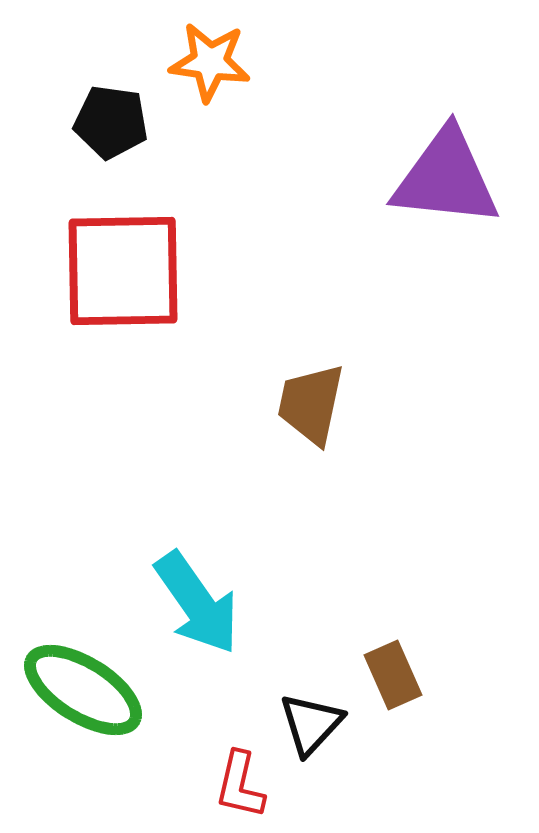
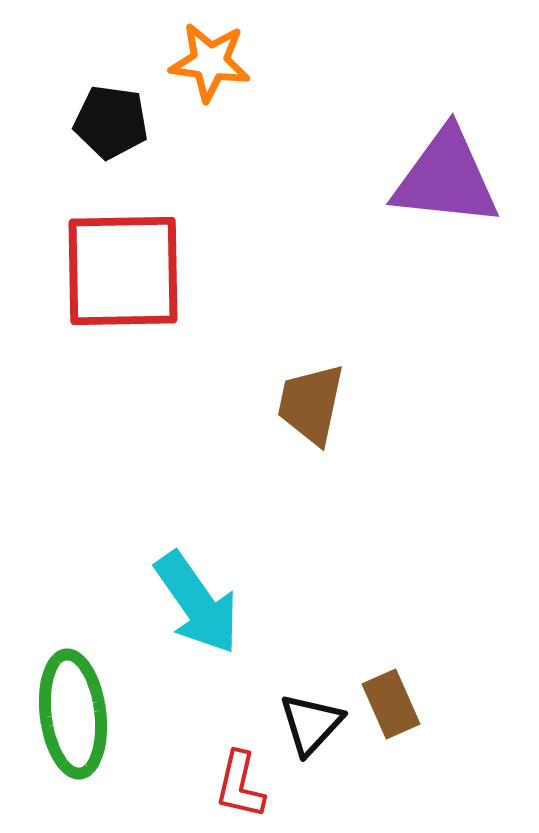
brown rectangle: moved 2 px left, 29 px down
green ellipse: moved 10 px left, 24 px down; rotated 51 degrees clockwise
